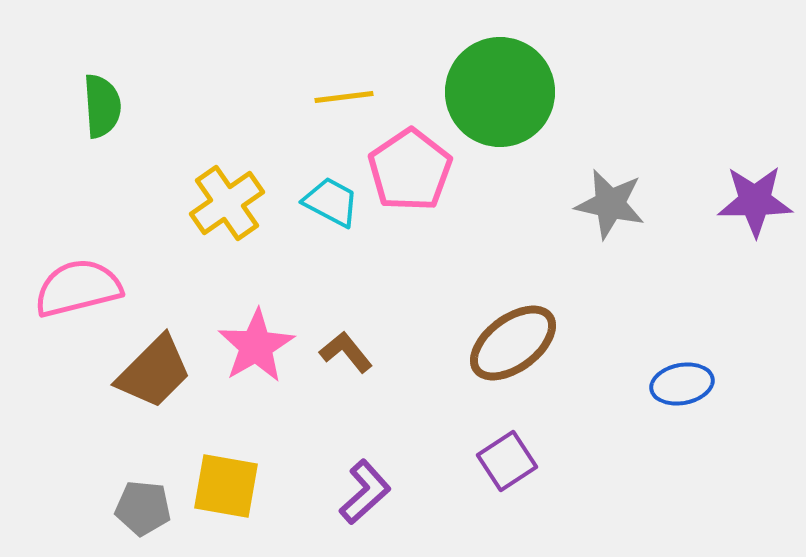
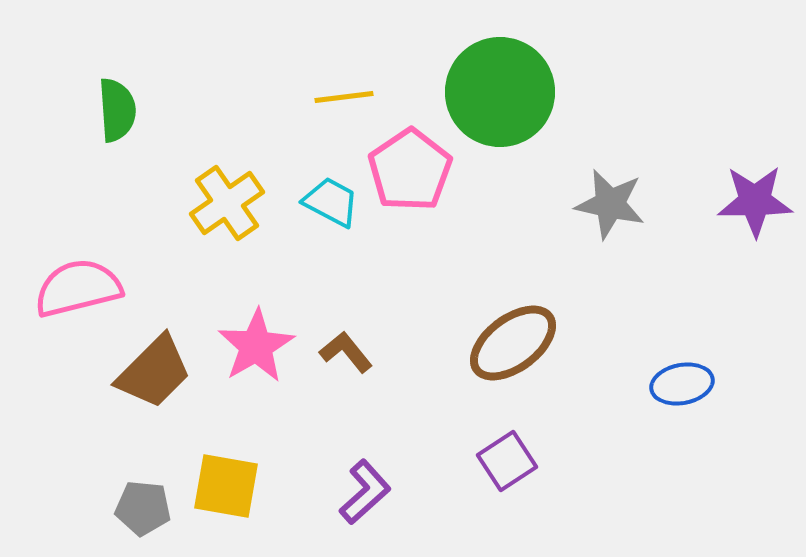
green semicircle: moved 15 px right, 4 px down
